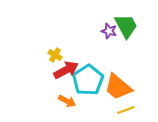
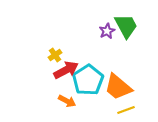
purple star: moved 2 px left; rotated 28 degrees clockwise
yellow cross: rotated 24 degrees clockwise
